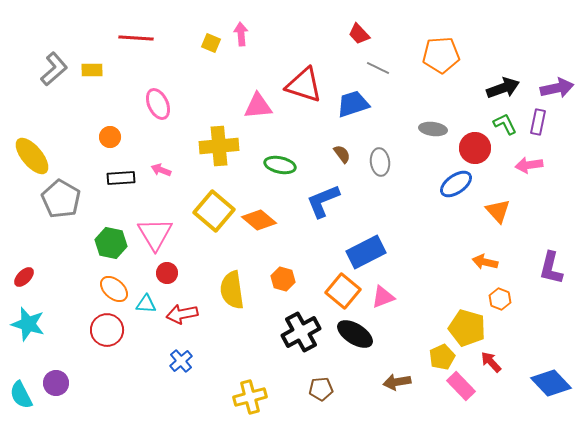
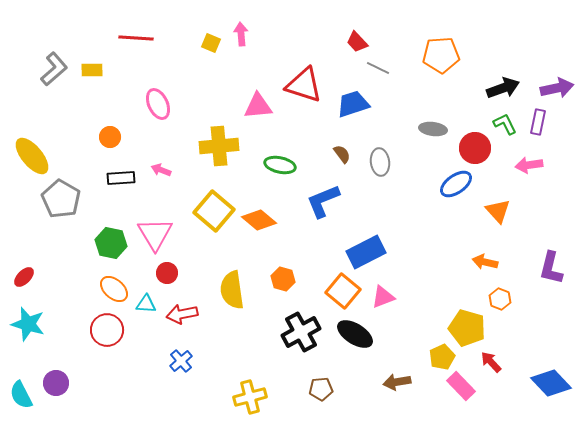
red trapezoid at (359, 34): moved 2 px left, 8 px down
